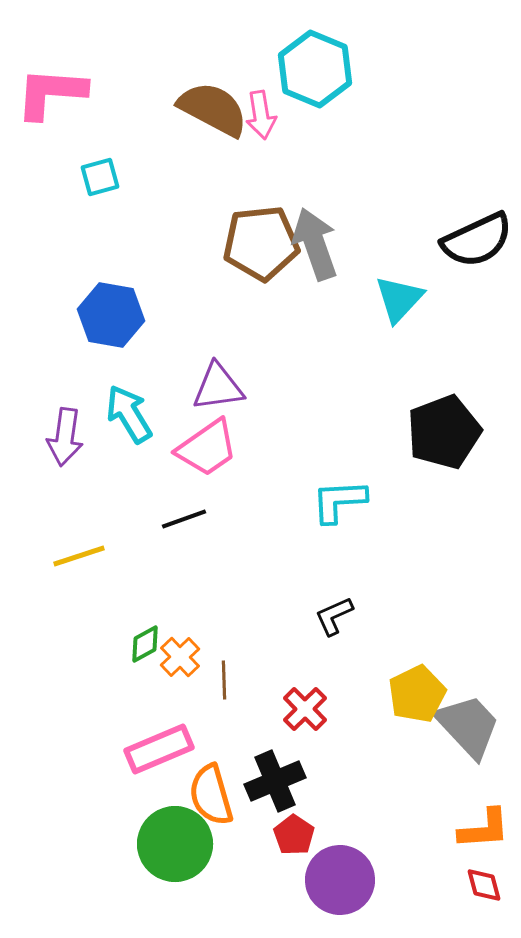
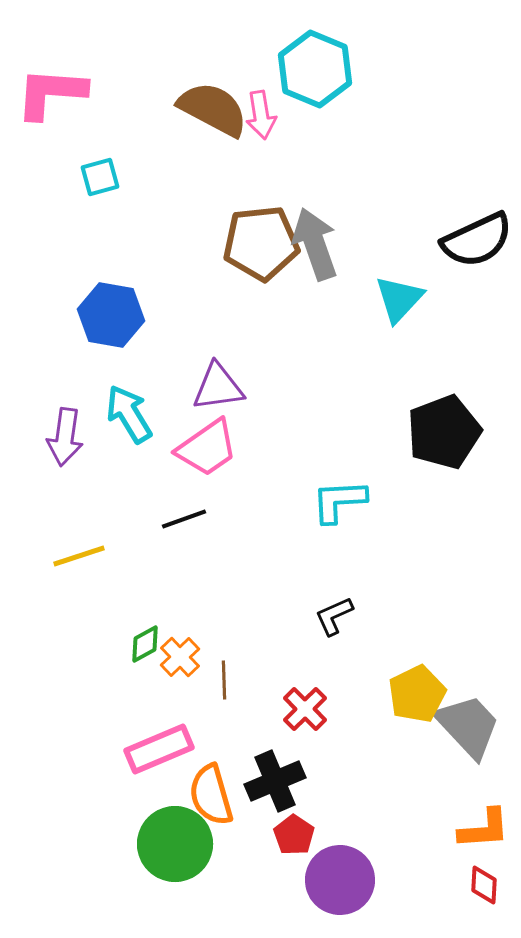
red diamond: rotated 18 degrees clockwise
